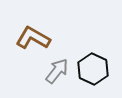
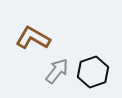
black hexagon: moved 3 px down; rotated 16 degrees clockwise
